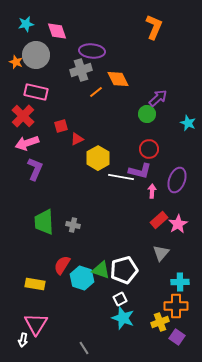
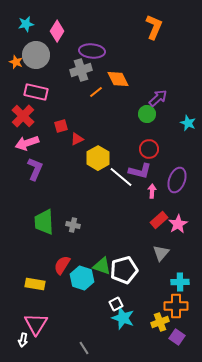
pink diamond at (57, 31): rotated 50 degrees clockwise
white line at (121, 177): rotated 30 degrees clockwise
green triangle at (101, 270): moved 1 px right, 4 px up
white square at (120, 299): moved 4 px left, 5 px down
